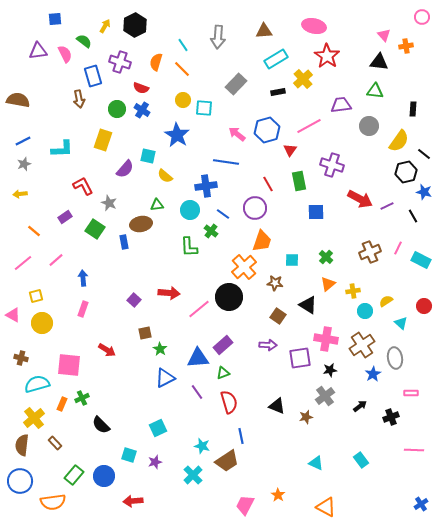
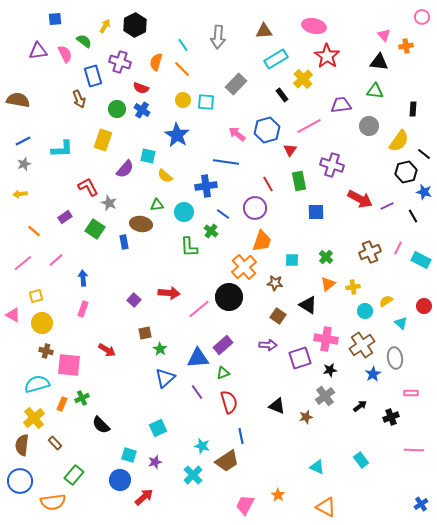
black rectangle at (278, 92): moved 4 px right, 3 px down; rotated 64 degrees clockwise
brown arrow at (79, 99): rotated 12 degrees counterclockwise
cyan square at (204, 108): moved 2 px right, 6 px up
red L-shape at (83, 186): moved 5 px right, 1 px down
cyan circle at (190, 210): moved 6 px left, 2 px down
brown ellipse at (141, 224): rotated 20 degrees clockwise
yellow cross at (353, 291): moved 4 px up
brown cross at (21, 358): moved 25 px right, 7 px up
purple square at (300, 358): rotated 10 degrees counterclockwise
blue triangle at (165, 378): rotated 15 degrees counterclockwise
cyan triangle at (316, 463): moved 1 px right, 4 px down
blue circle at (104, 476): moved 16 px right, 4 px down
red arrow at (133, 501): moved 11 px right, 4 px up; rotated 144 degrees clockwise
